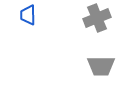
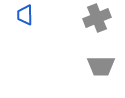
blue trapezoid: moved 3 px left
